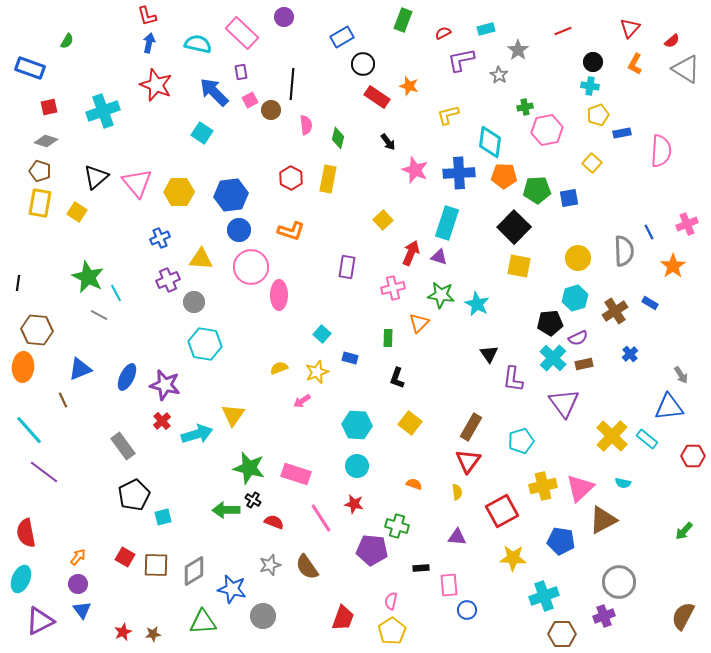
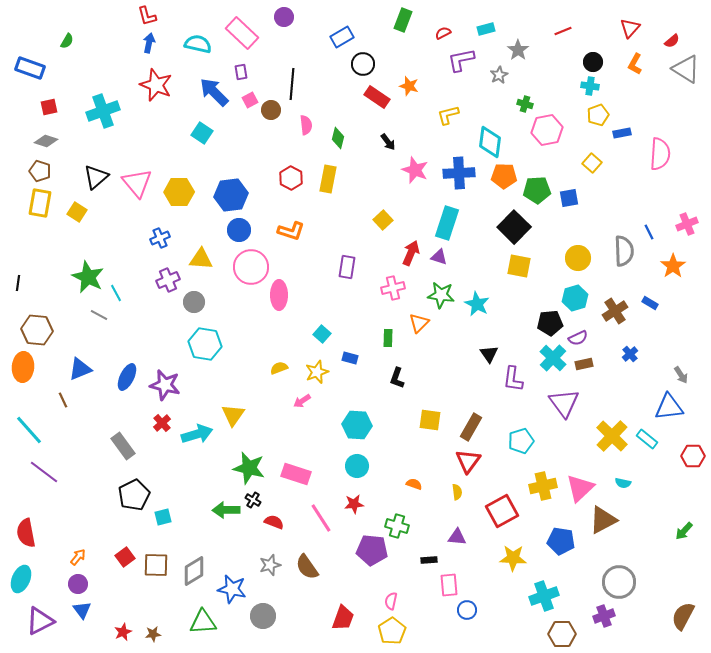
gray star at (499, 75): rotated 12 degrees clockwise
green cross at (525, 107): moved 3 px up; rotated 28 degrees clockwise
pink semicircle at (661, 151): moved 1 px left, 3 px down
red cross at (162, 421): moved 2 px down
yellow square at (410, 423): moved 20 px right, 3 px up; rotated 30 degrees counterclockwise
red star at (354, 504): rotated 18 degrees counterclockwise
red square at (125, 557): rotated 24 degrees clockwise
black rectangle at (421, 568): moved 8 px right, 8 px up
